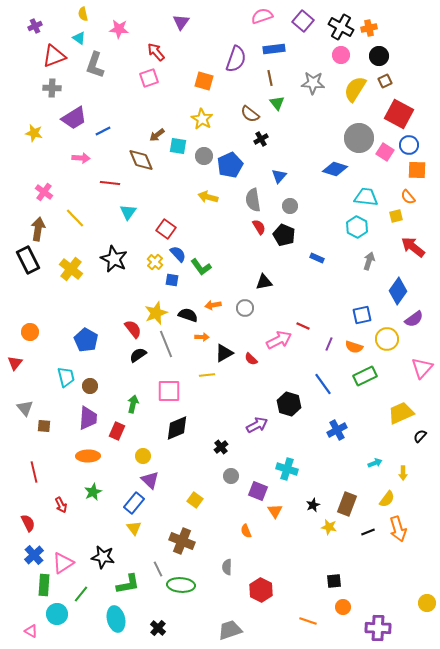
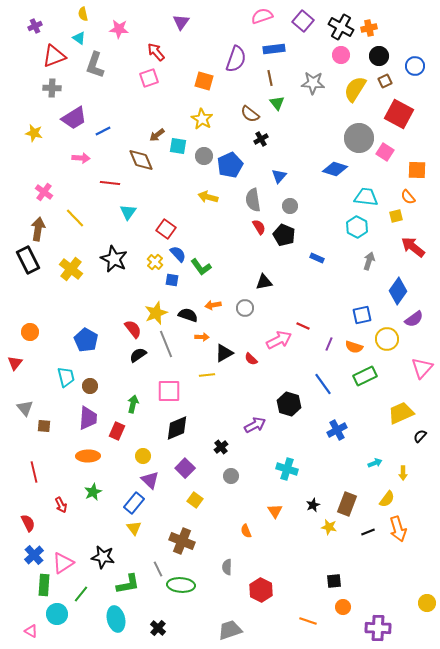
blue circle at (409, 145): moved 6 px right, 79 px up
purple arrow at (257, 425): moved 2 px left
purple square at (258, 491): moved 73 px left, 23 px up; rotated 24 degrees clockwise
